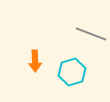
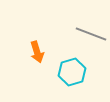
orange arrow: moved 2 px right, 9 px up; rotated 15 degrees counterclockwise
